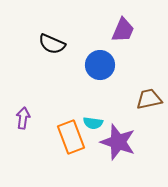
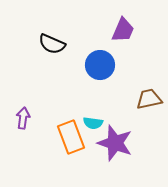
purple star: moved 3 px left, 1 px down
